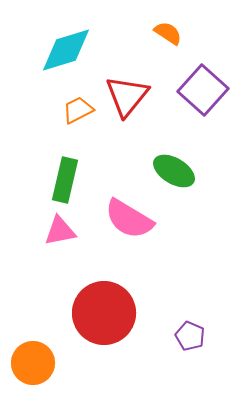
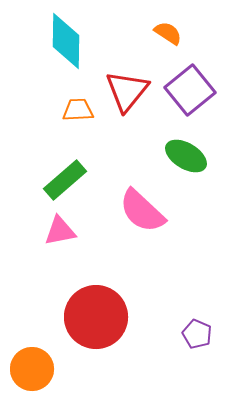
cyan diamond: moved 9 px up; rotated 72 degrees counterclockwise
purple square: moved 13 px left; rotated 9 degrees clockwise
red triangle: moved 5 px up
orange trapezoid: rotated 24 degrees clockwise
green ellipse: moved 12 px right, 15 px up
green rectangle: rotated 36 degrees clockwise
pink semicircle: moved 13 px right, 8 px up; rotated 12 degrees clockwise
red circle: moved 8 px left, 4 px down
purple pentagon: moved 7 px right, 2 px up
orange circle: moved 1 px left, 6 px down
